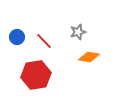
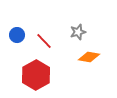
blue circle: moved 2 px up
red hexagon: rotated 20 degrees counterclockwise
